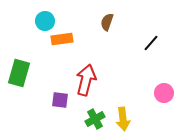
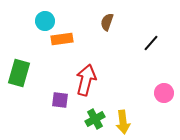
yellow arrow: moved 3 px down
